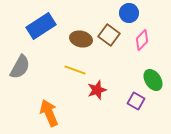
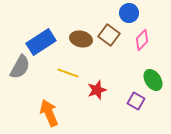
blue rectangle: moved 16 px down
yellow line: moved 7 px left, 3 px down
